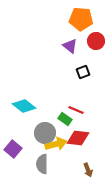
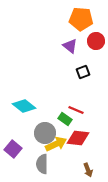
yellow arrow: rotated 10 degrees counterclockwise
